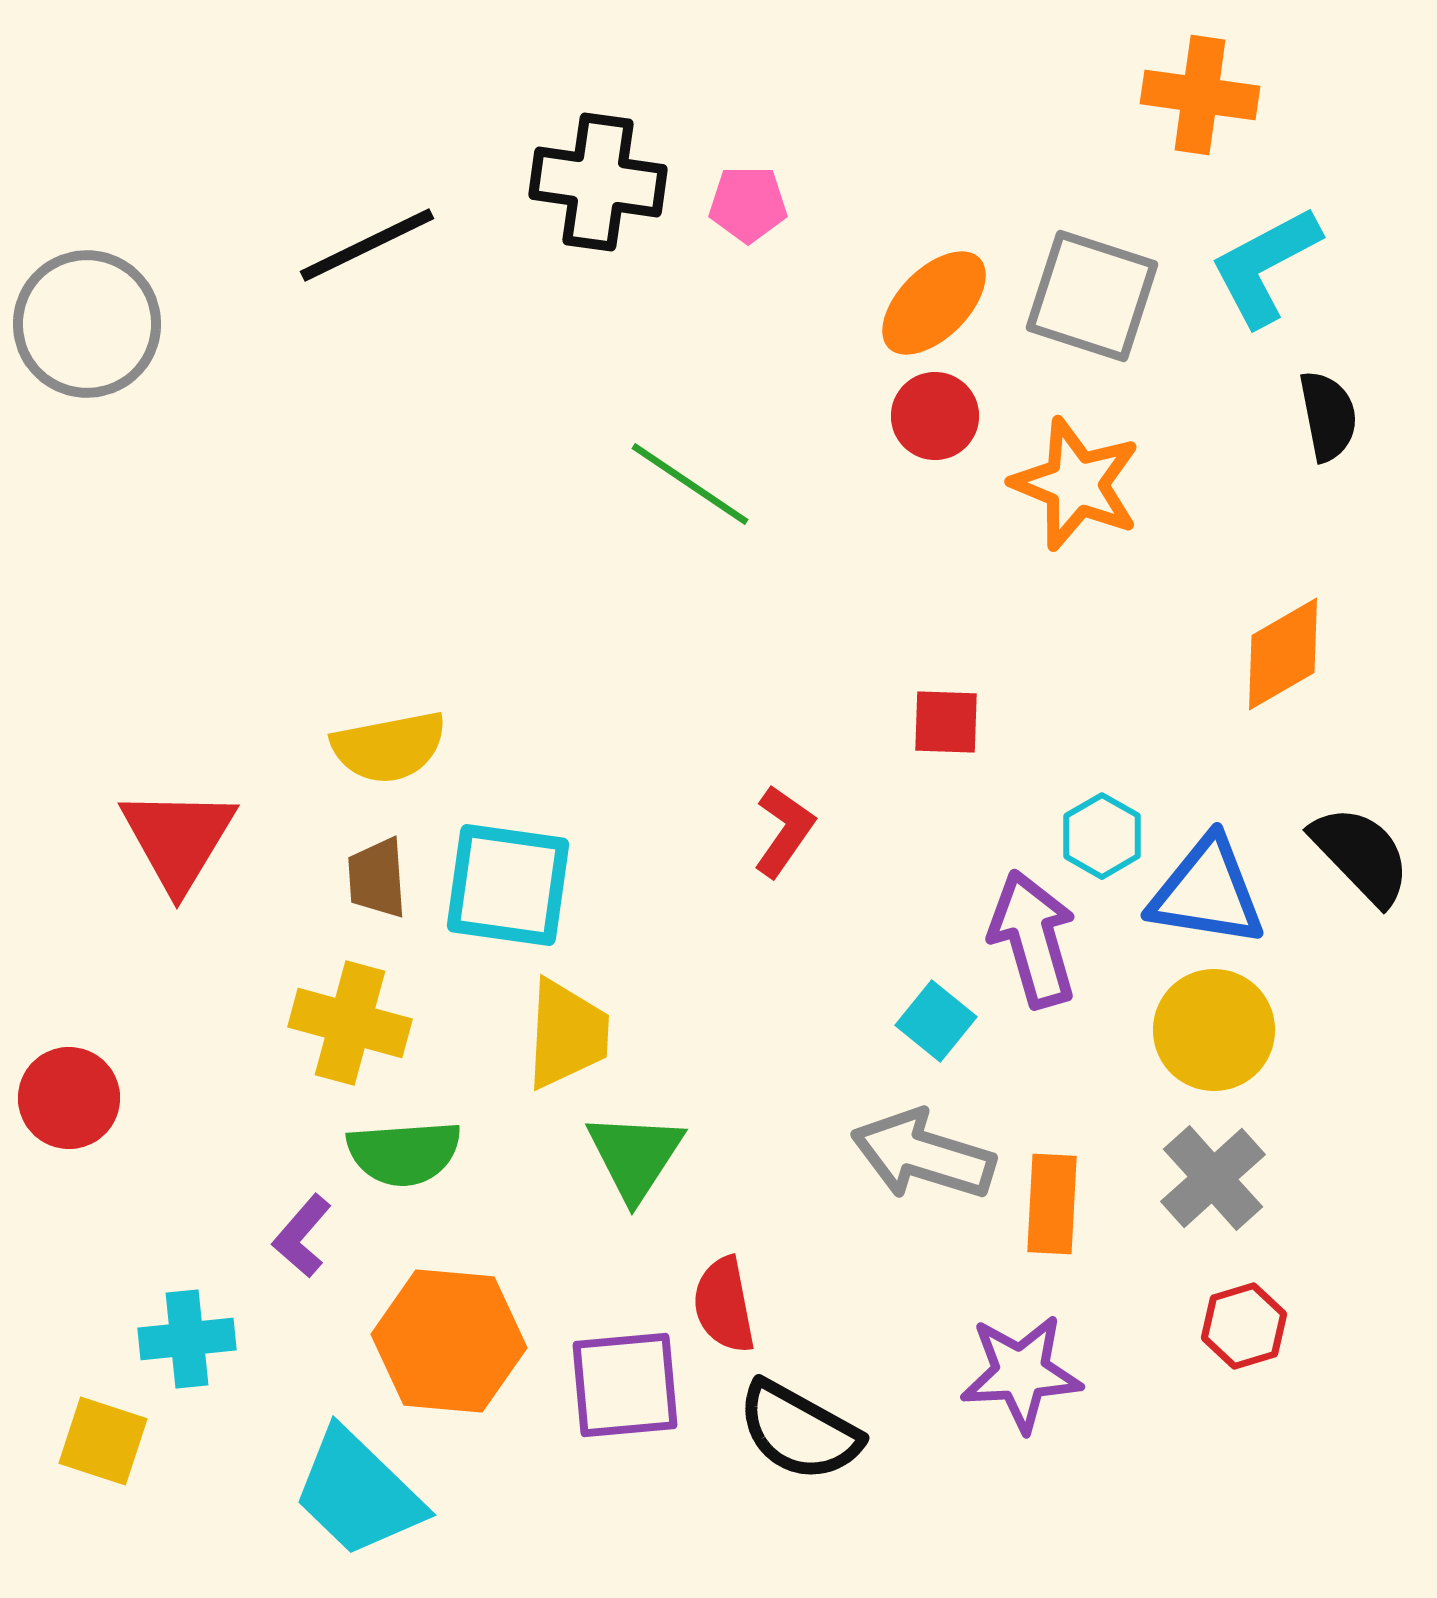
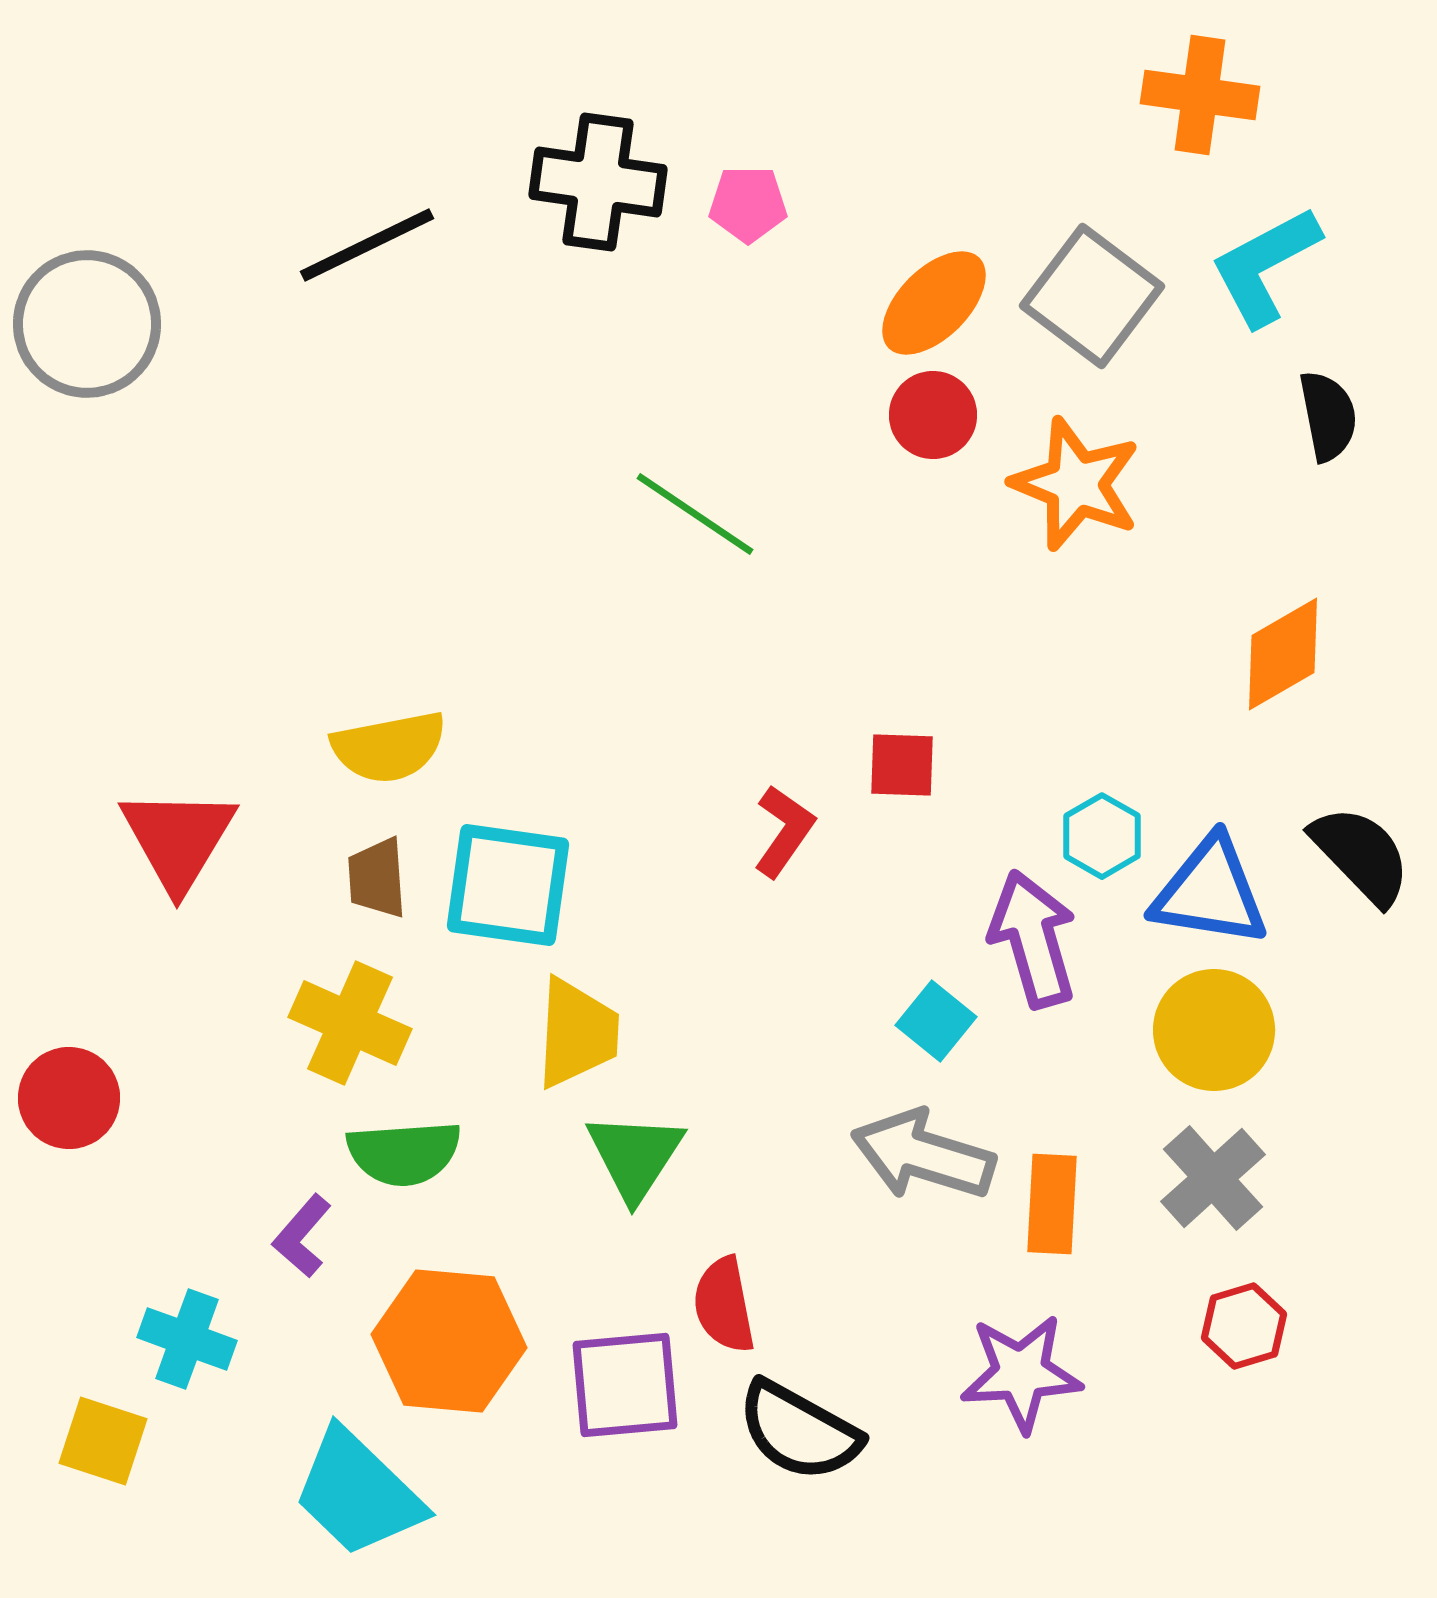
gray square at (1092, 296): rotated 19 degrees clockwise
red circle at (935, 416): moved 2 px left, 1 px up
green line at (690, 484): moved 5 px right, 30 px down
red square at (946, 722): moved 44 px left, 43 px down
blue triangle at (1207, 892): moved 3 px right
yellow cross at (350, 1023): rotated 9 degrees clockwise
yellow trapezoid at (567, 1034): moved 10 px right, 1 px up
cyan cross at (187, 1339): rotated 26 degrees clockwise
